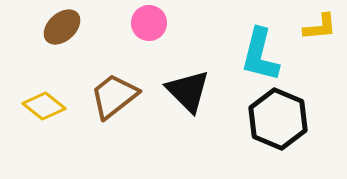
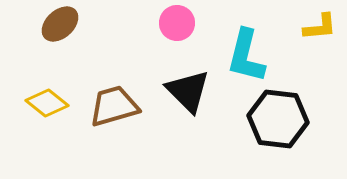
pink circle: moved 28 px right
brown ellipse: moved 2 px left, 3 px up
cyan L-shape: moved 14 px left, 1 px down
brown trapezoid: moved 10 px down; rotated 22 degrees clockwise
yellow diamond: moved 3 px right, 3 px up
black hexagon: rotated 16 degrees counterclockwise
